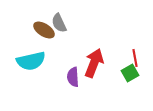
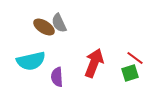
brown ellipse: moved 3 px up
red line: rotated 42 degrees counterclockwise
green square: rotated 12 degrees clockwise
purple semicircle: moved 16 px left
